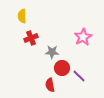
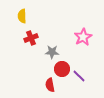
red circle: moved 1 px down
